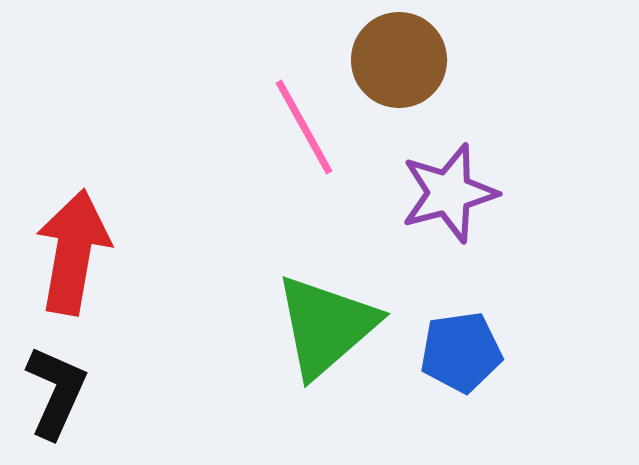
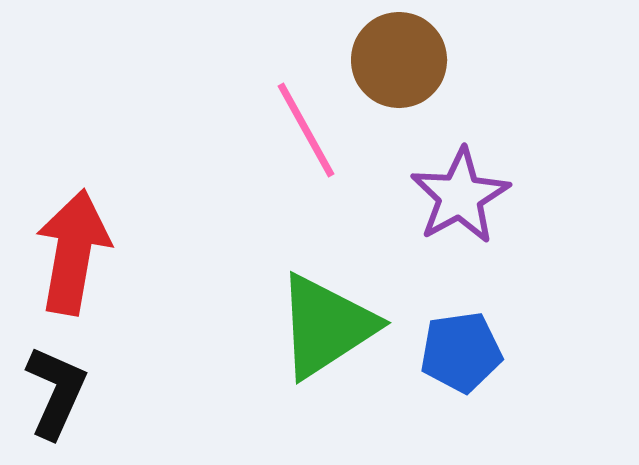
pink line: moved 2 px right, 3 px down
purple star: moved 11 px right, 3 px down; rotated 14 degrees counterclockwise
green triangle: rotated 8 degrees clockwise
